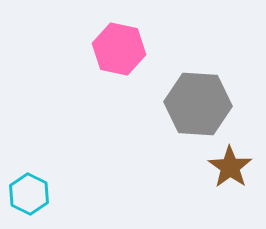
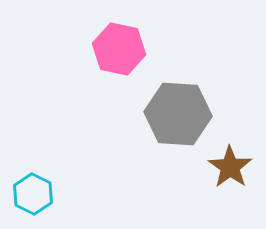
gray hexagon: moved 20 px left, 10 px down
cyan hexagon: moved 4 px right
